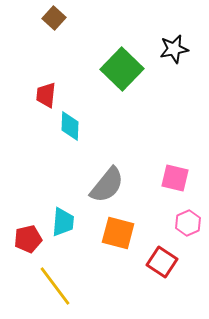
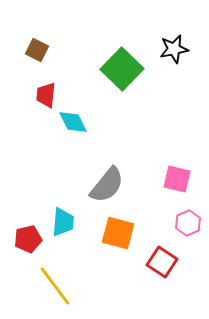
brown square: moved 17 px left, 32 px down; rotated 15 degrees counterclockwise
cyan diamond: moved 3 px right, 4 px up; rotated 28 degrees counterclockwise
pink square: moved 2 px right, 1 px down
